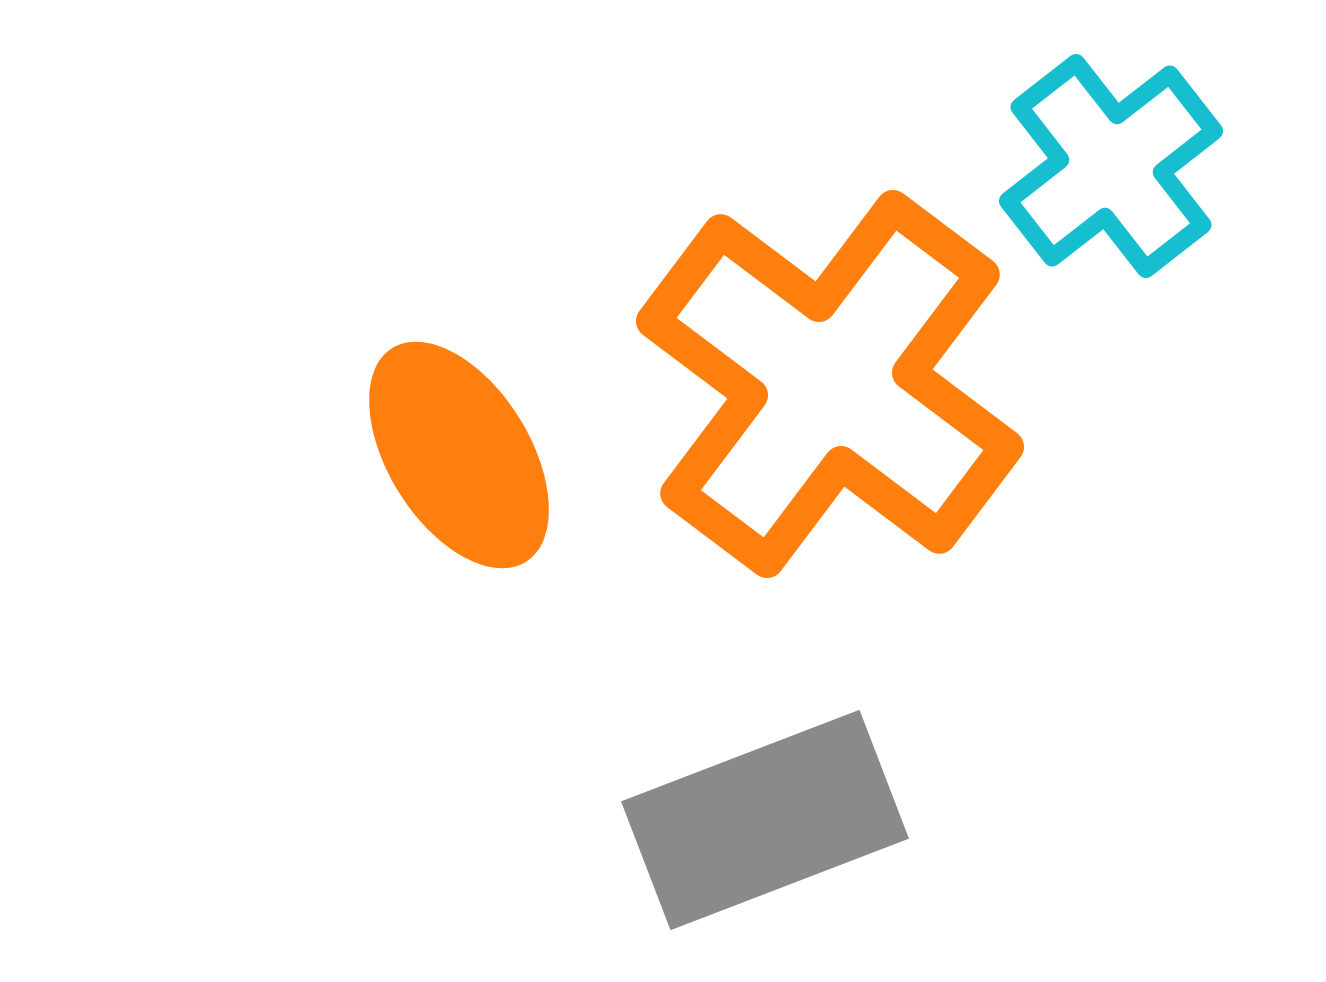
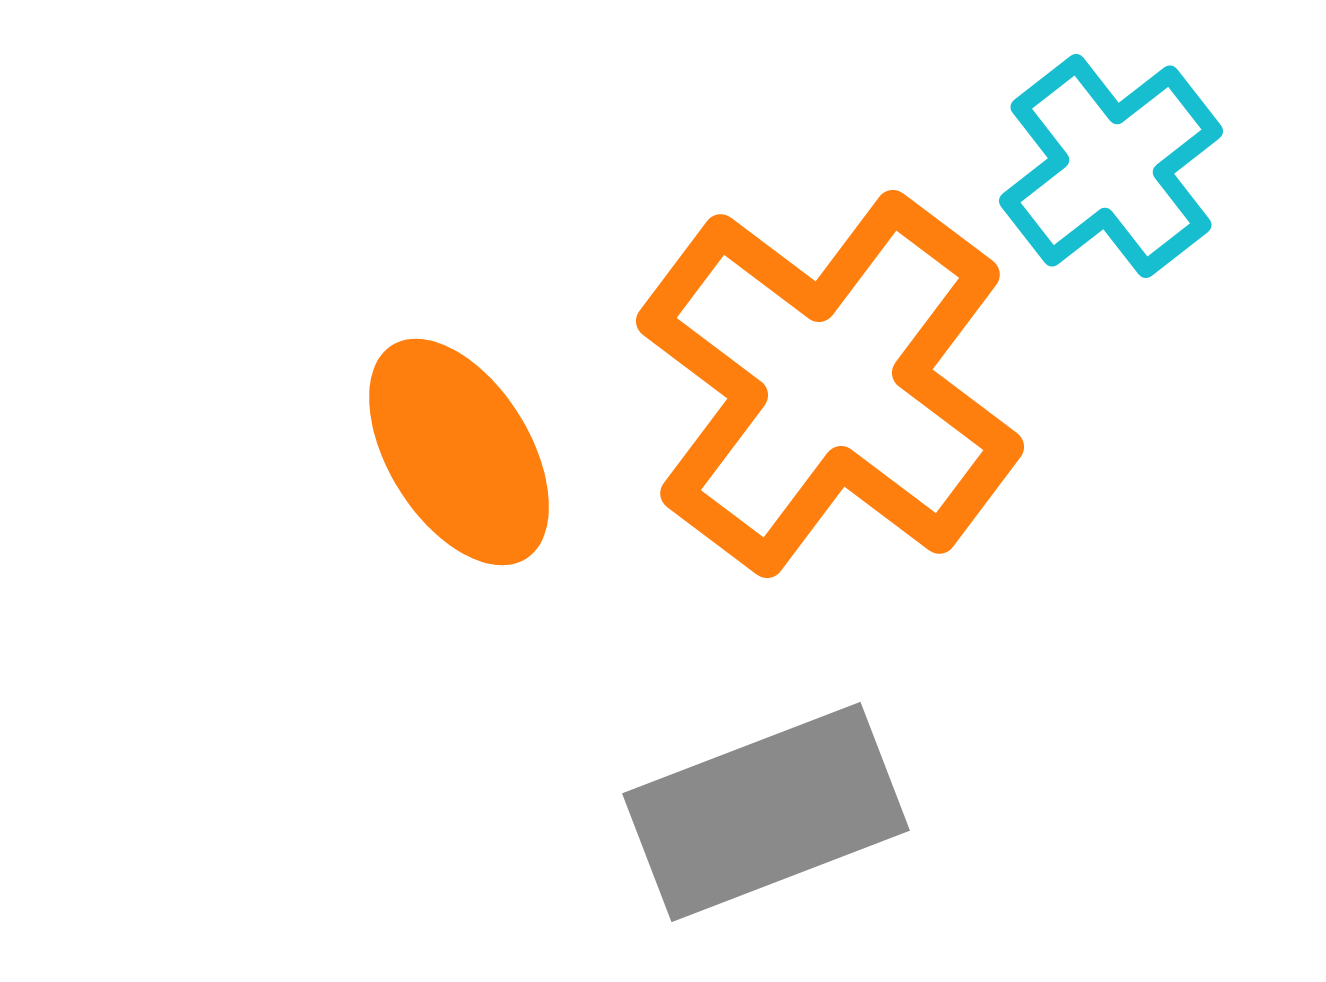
orange ellipse: moved 3 px up
gray rectangle: moved 1 px right, 8 px up
